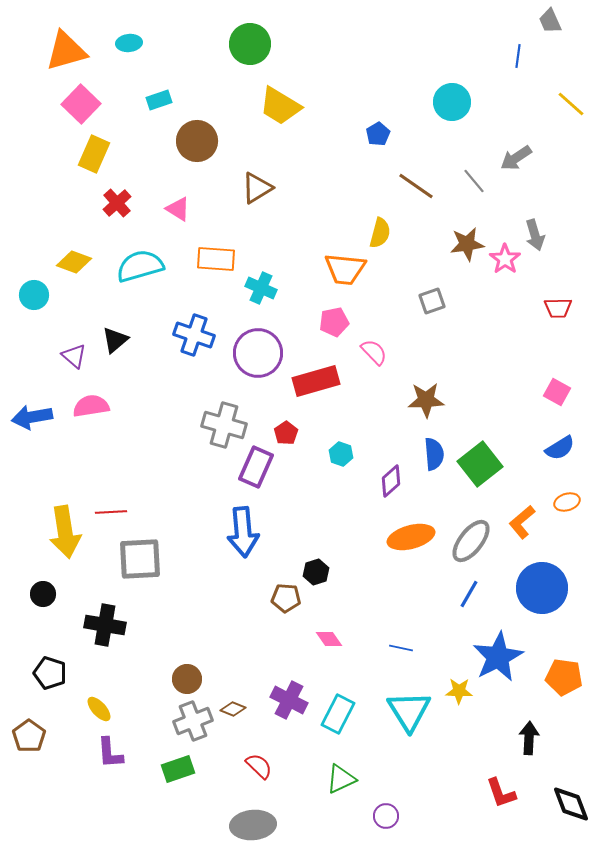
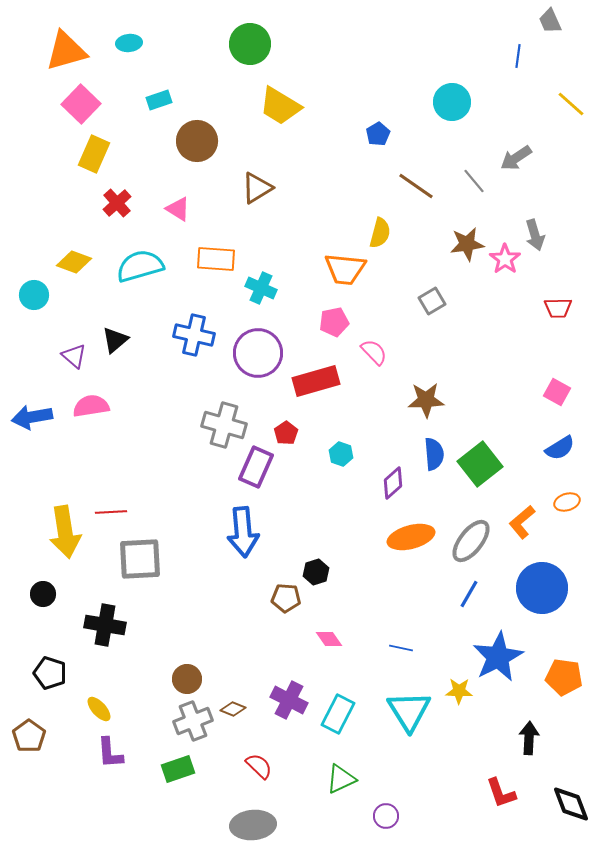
gray square at (432, 301): rotated 12 degrees counterclockwise
blue cross at (194, 335): rotated 6 degrees counterclockwise
purple diamond at (391, 481): moved 2 px right, 2 px down
